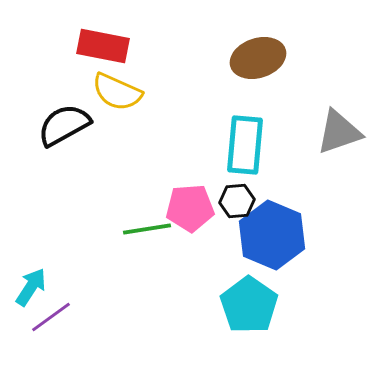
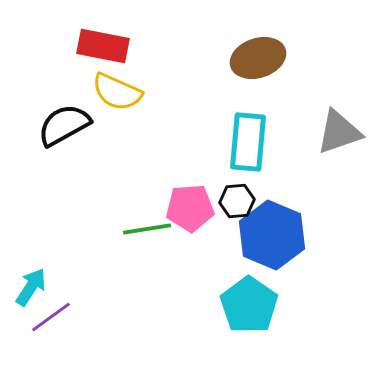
cyan rectangle: moved 3 px right, 3 px up
